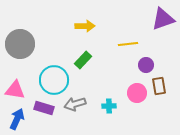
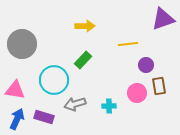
gray circle: moved 2 px right
purple rectangle: moved 9 px down
